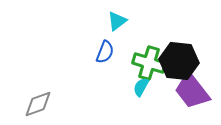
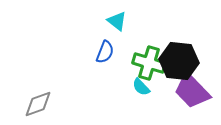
cyan triangle: rotated 45 degrees counterclockwise
cyan semicircle: rotated 72 degrees counterclockwise
purple trapezoid: rotated 6 degrees counterclockwise
